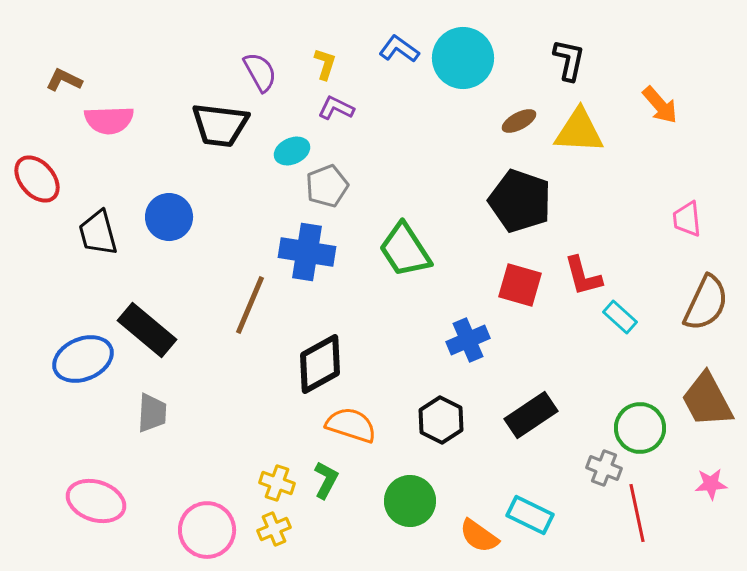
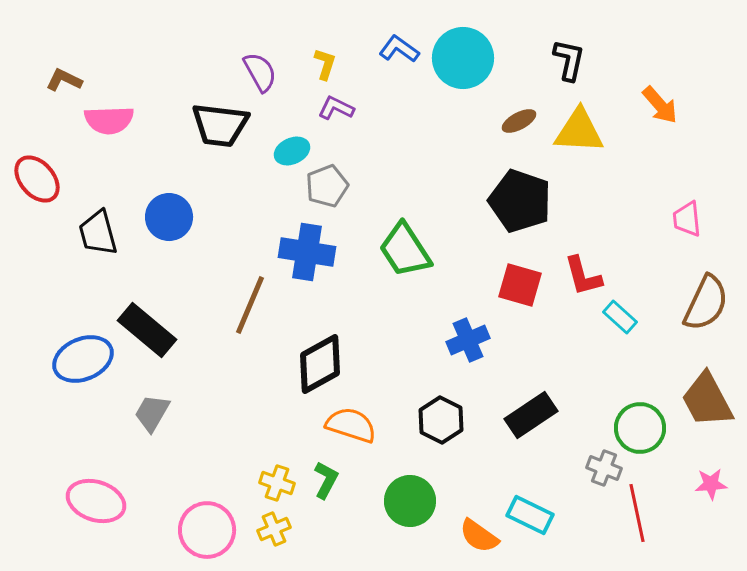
gray trapezoid at (152, 413): rotated 153 degrees counterclockwise
